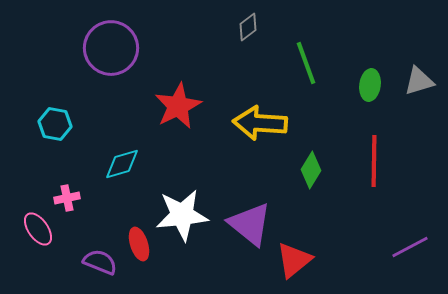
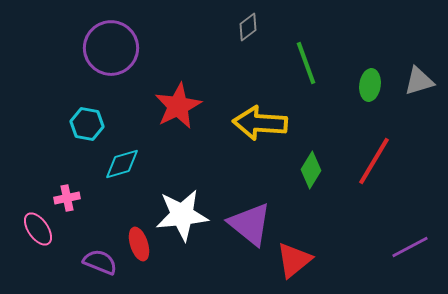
cyan hexagon: moved 32 px right
red line: rotated 30 degrees clockwise
